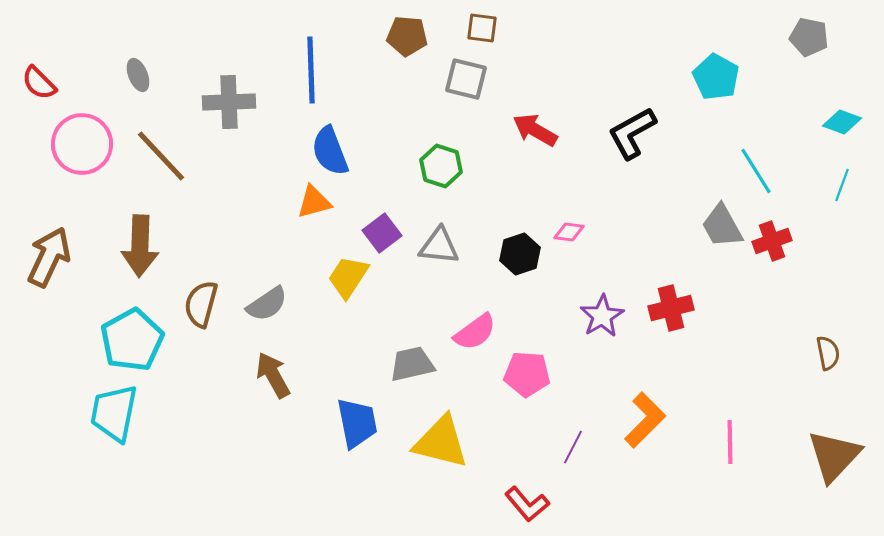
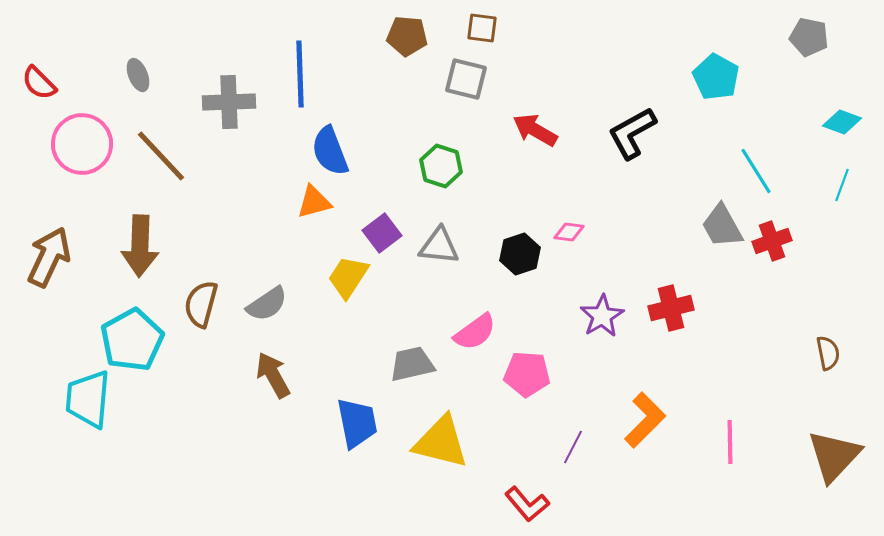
blue line at (311, 70): moved 11 px left, 4 px down
cyan trapezoid at (114, 413): moved 26 px left, 14 px up; rotated 6 degrees counterclockwise
